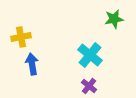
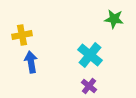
green star: rotated 18 degrees clockwise
yellow cross: moved 1 px right, 2 px up
blue arrow: moved 1 px left, 2 px up
